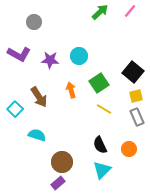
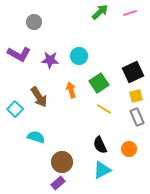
pink line: moved 2 px down; rotated 32 degrees clockwise
black square: rotated 25 degrees clockwise
cyan semicircle: moved 1 px left, 2 px down
cyan triangle: rotated 18 degrees clockwise
